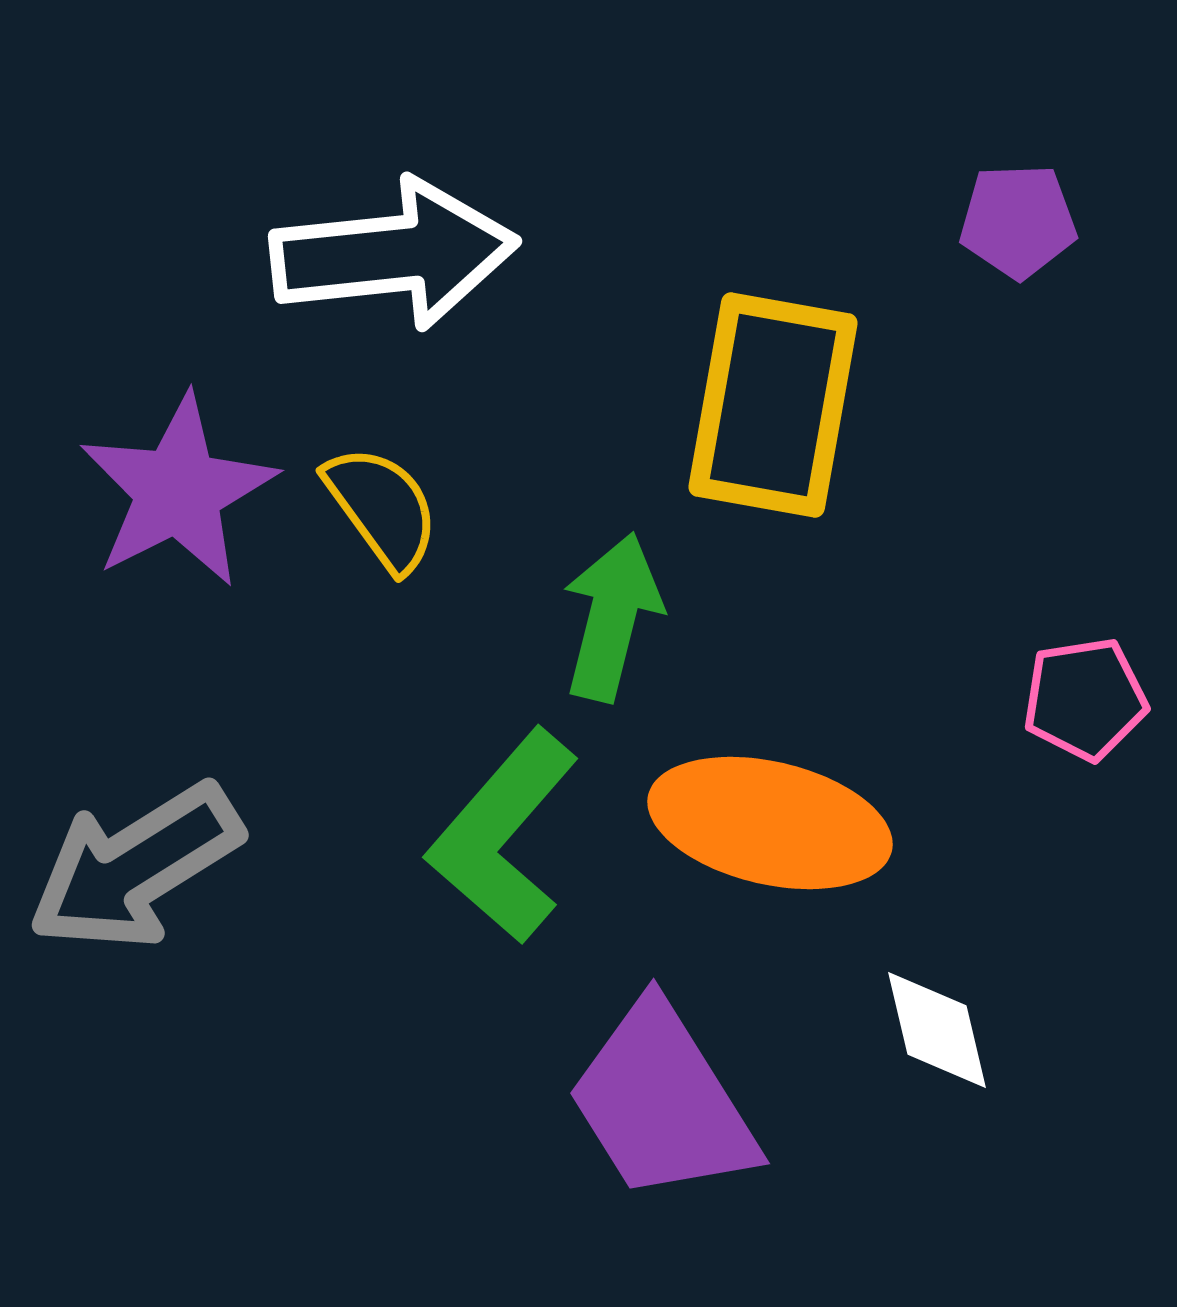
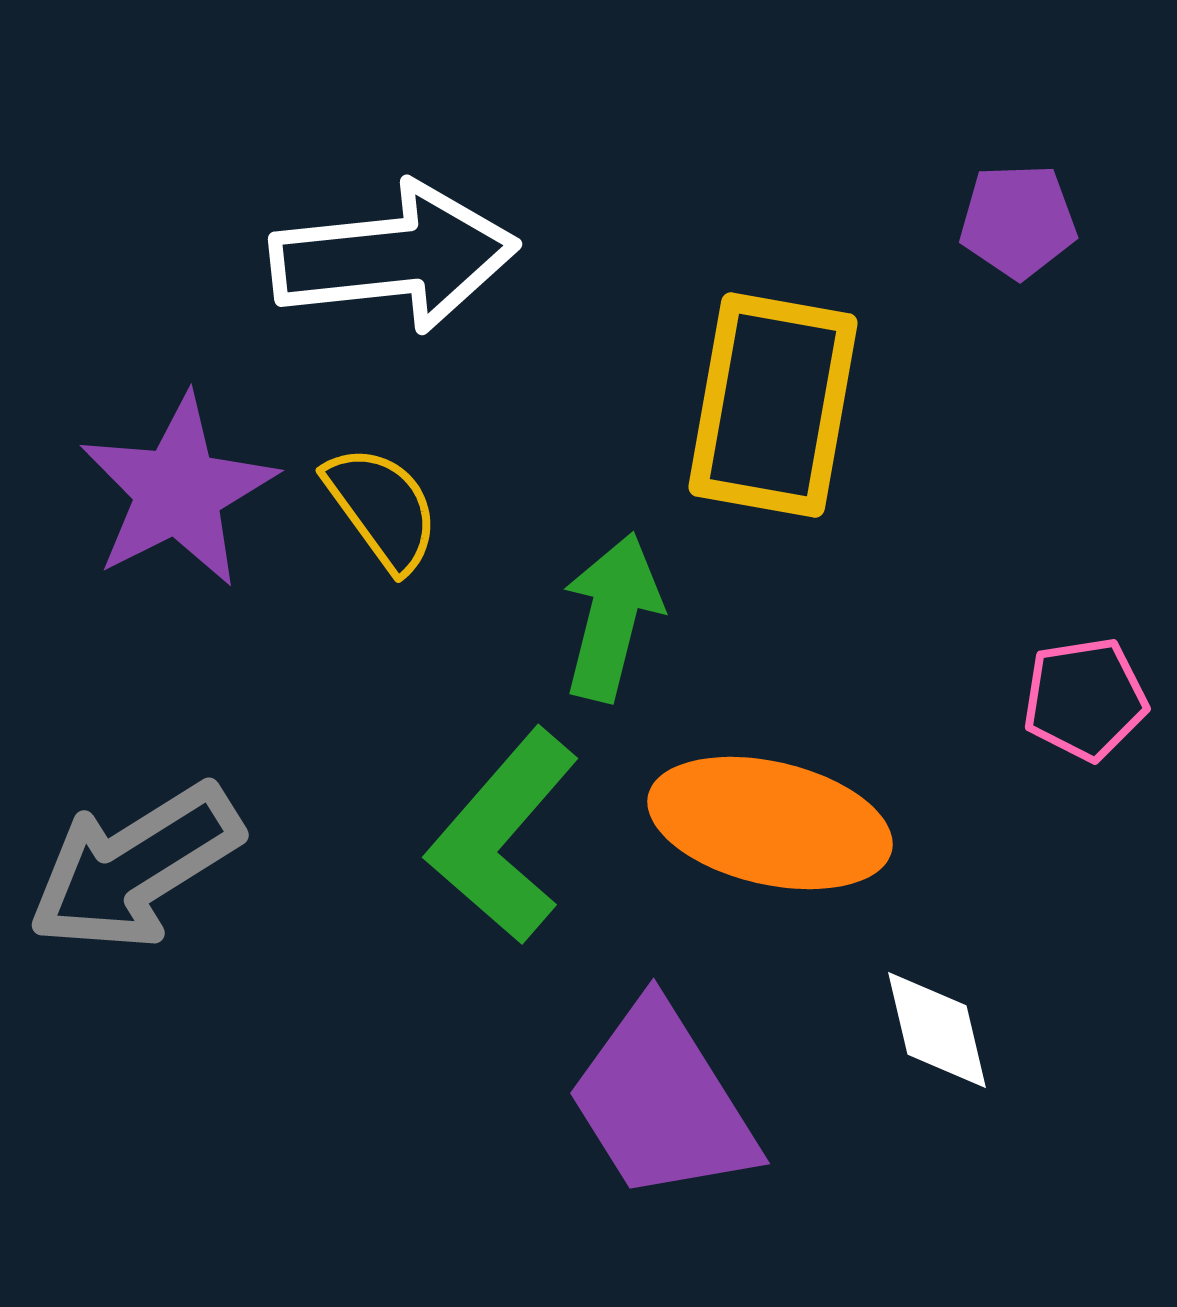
white arrow: moved 3 px down
